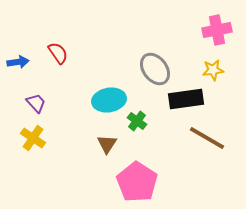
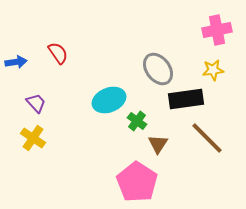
blue arrow: moved 2 px left
gray ellipse: moved 3 px right
cyan ellipse: rotated 12 degrees counterclockwise
brown line: rotated 15 degrees clockwise
brown triangle: moved 51 px right
